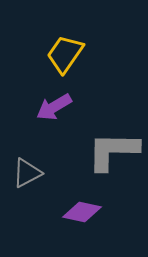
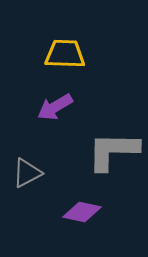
yellow trapezoid: rotated 57 degrees clockwise
purple arrow: moved 1 px right
